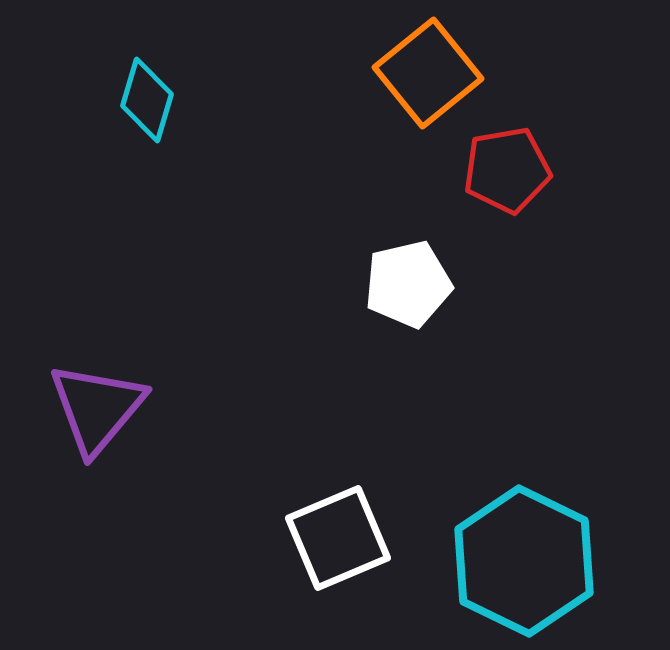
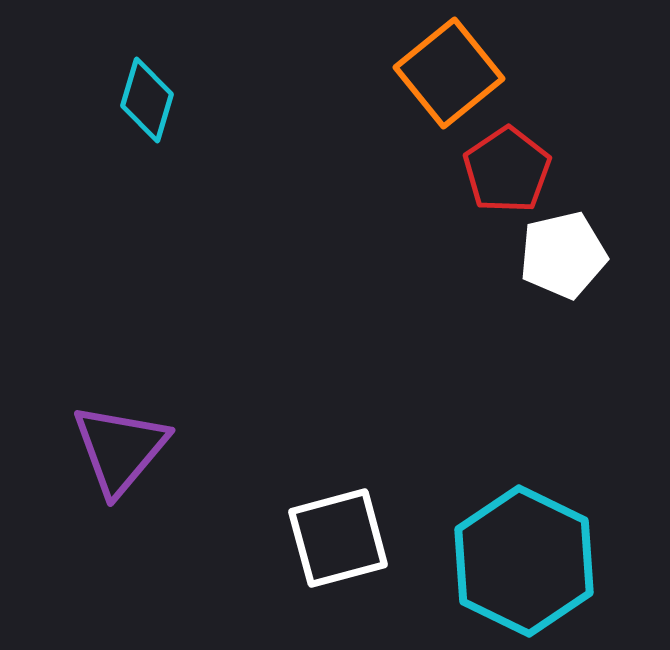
orange square: moved 21 px right
red pentagon: rotated 24 degrees counterclockwise
white pentagon: moved 155 px right, 29 px up
purple triangle: moved 23 px right, 41 px down
white square: rotated 8 degrees clockwise
